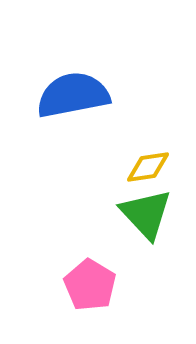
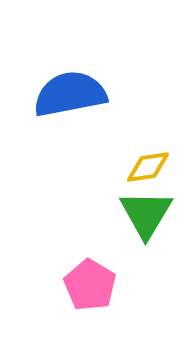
blue semicircle: moved 3 px left, 1 px up
green triangle: rotated 14 degrees clockwise
